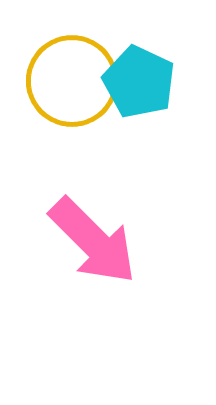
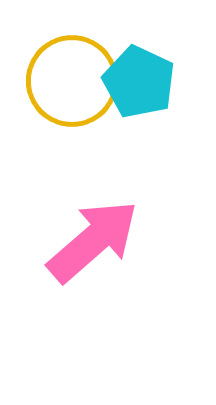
pink arrow: rotated 86 degrees counterclockwise
